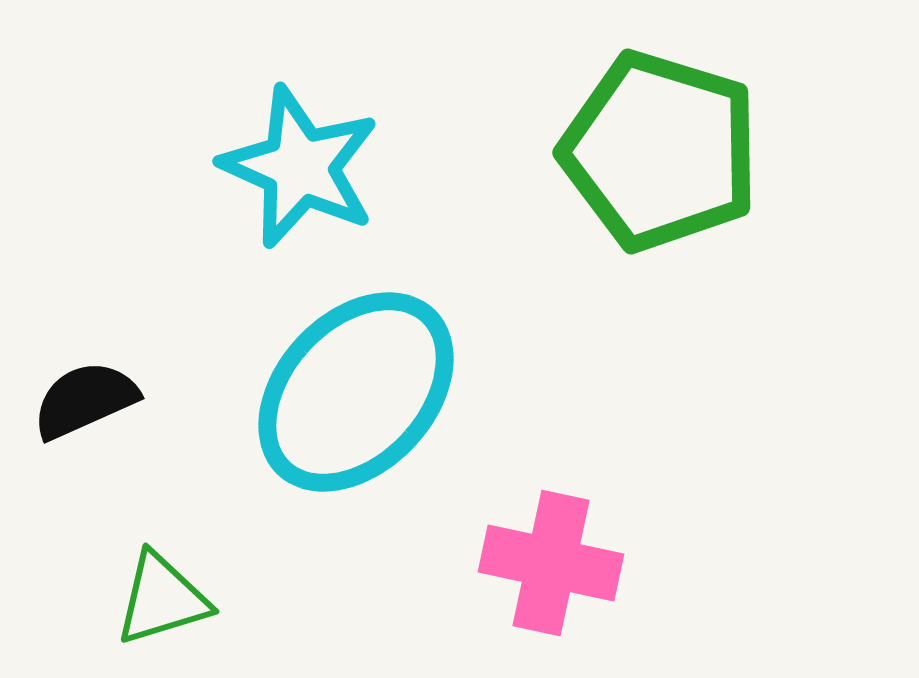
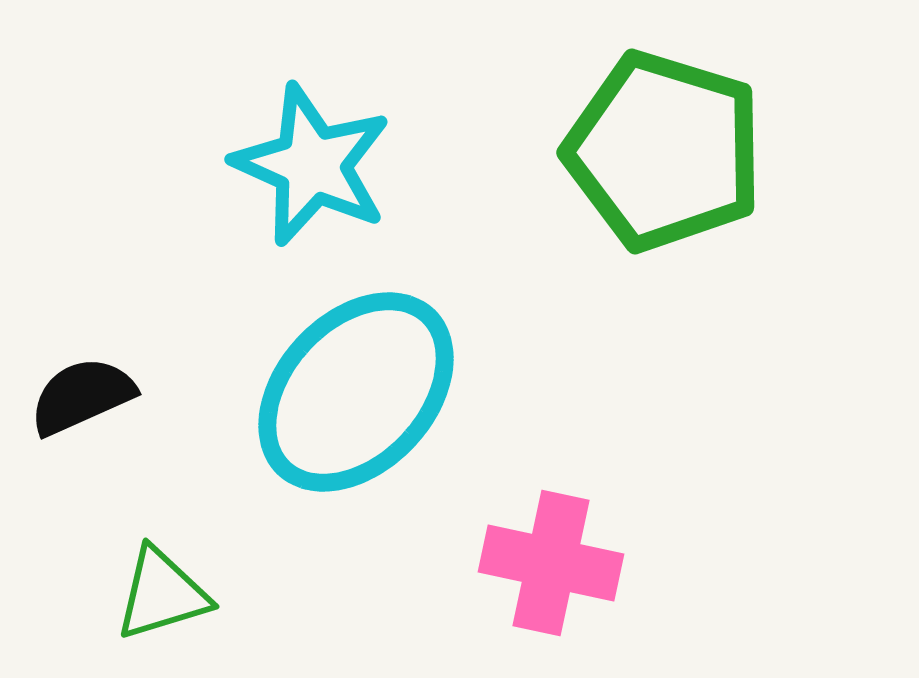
green pentagon: moved 4 px right
cyan star: moved 12 px right, 2 px up
black semicircle: moved 3 px left, 4 px up
green triangle: moved 5 px up
